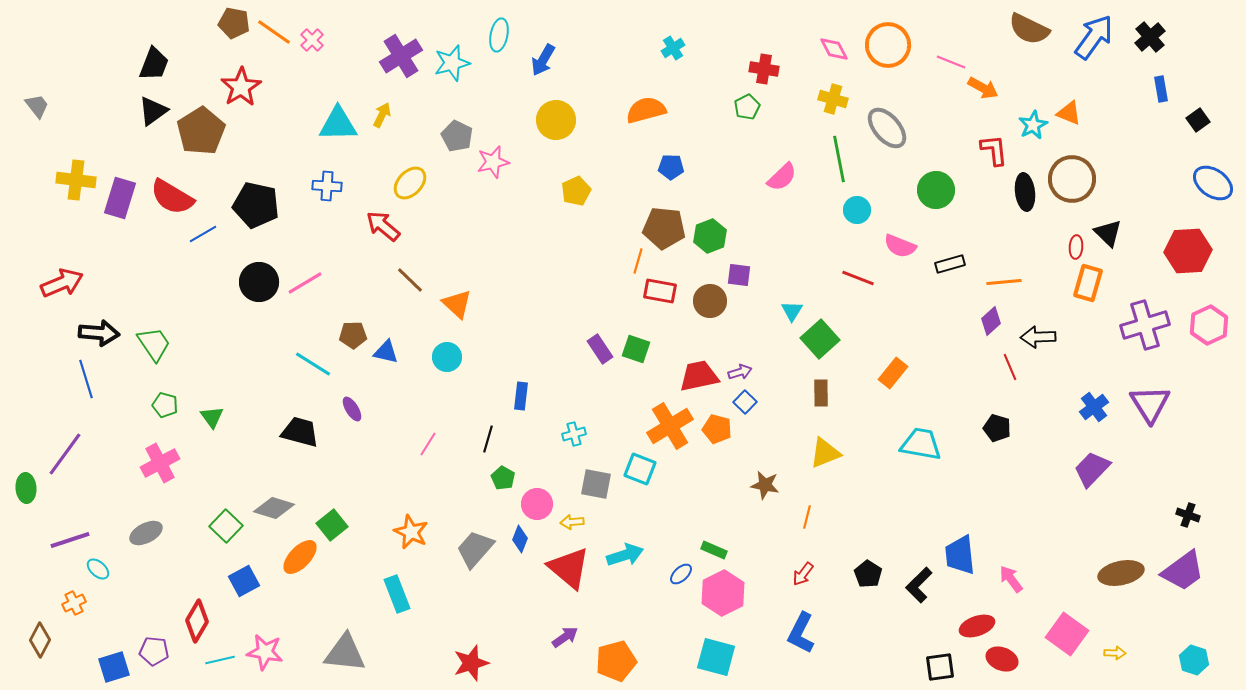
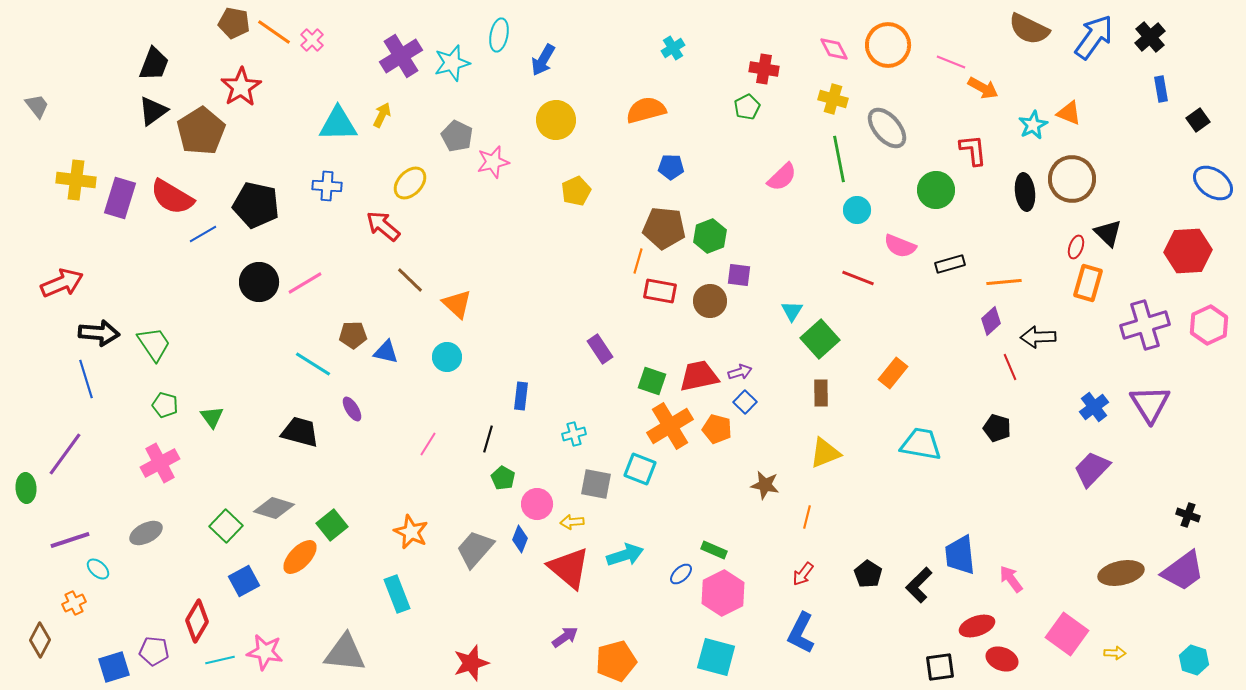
red L-shape at (994, 150): moved 21 px left
red ellipse at (1076, 247): rotated 15 degrees clockwise
green square at (636, 349): moved 16 px right, 32 px down
